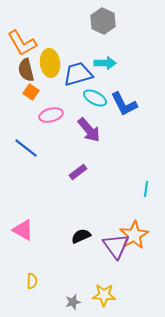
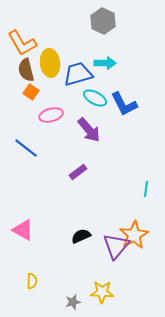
purple triangle: rotated 16 degrees clockwise
yellow star: moved 2 px left, 3 px up
